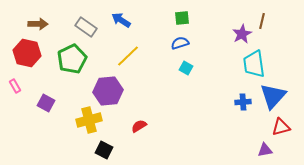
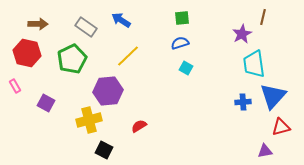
brown line: moved 1 px right, 4 px up
purple triangle: moved 1 px down
